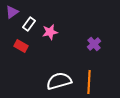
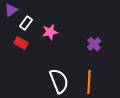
purple triangle: moved 1 px left, 2 px up
white rectangle: moved 3 px left, 1 px up
red rectangle: moved 3 px up
white semicircle: rotated 85 degrees clockwise
